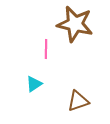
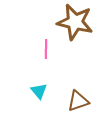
brown star: moved 2 px up
cyan triangle: moved 5 px right, 7 px down; rotated 36 degrees counterclockwise
